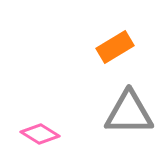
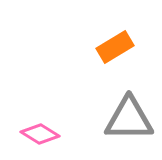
gray triangle: moved 6 px down
